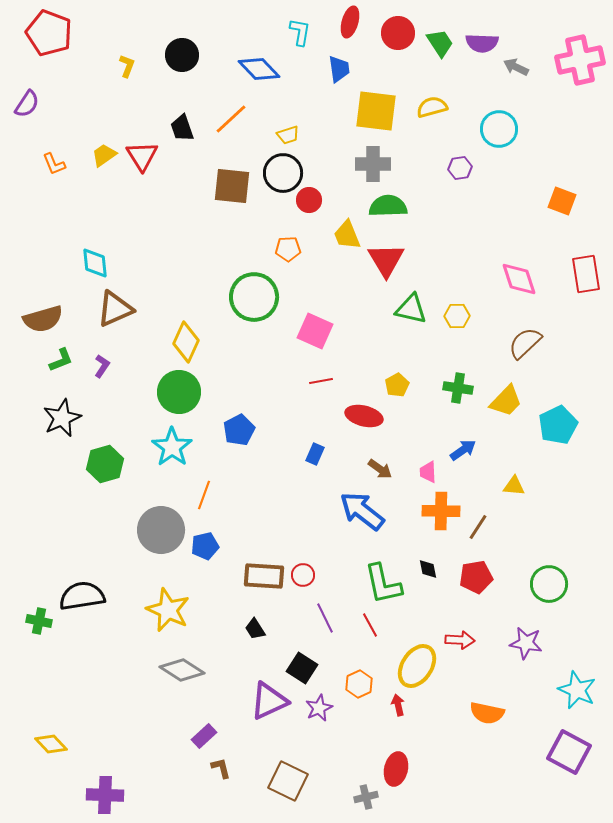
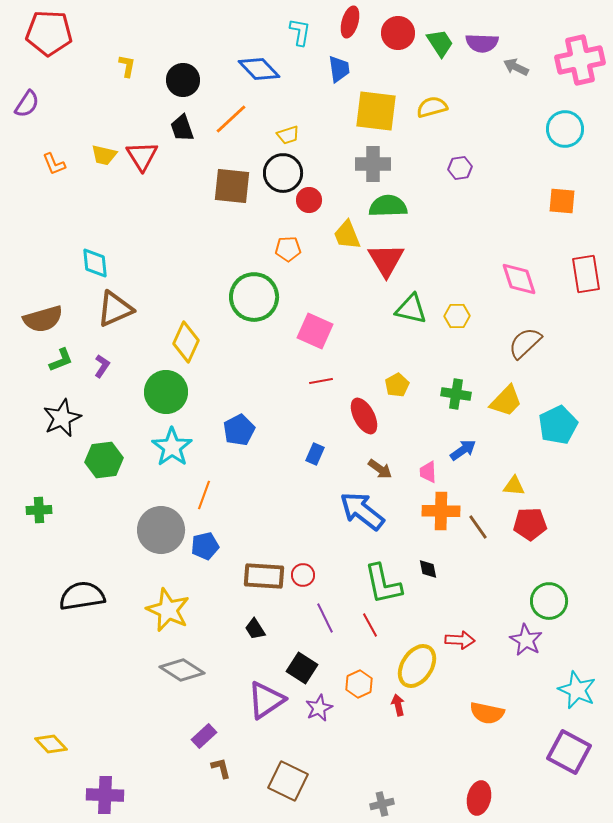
red pentagon at (49, 33): rotated 18 degrees counterclockwise
black circle at (182, 55): moved 1 px right, 25 px down
yellow L-shape at (127, 66): rotated 10 degrees counterclockwise
cyan circle at (499, 129): moved 66 px right
yellow trapezoid at (104, 155): rotated 132 degrees counterclockwise
orange square at (562, 201): rotated 16 degrees counterclockwise
green cross at (458, 388): moved 2 px left, 6 px down
green circle at (179, 392): moved 13 px left
red ellipse at (364, 416): rotated 48 degrees clockwise
green hexagon at (105, 464): moved 1 px left, 4 px up; rotated 9 degrees clockwise
brown line at (478, 527): rotated 68 degrees counterclockwise
red pentagon at (476, 577): moved 54 px right, 53 px up; rotated 8 degrees clockwise
green circle at (549, 584): moved 17 px down
green cross at (39, 621): moved 111 px up; rotated 15 degrees counterclockwise
purple star at (526, 643): moved 3 px up; rotated 20 degrees clockwise
purple triangle at (269, 701): moved 3 px left, 1 px up; rotated 9 degrees counterclockwise
red ellipse at (396, 769): moved 83 px right, 29 px down
gray cross at (366, 797): moved 16 px right, 7 px down
